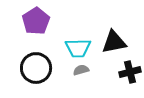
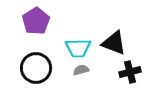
black triangle: moved 1 px down; rotated 32 degrees clockwise
